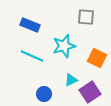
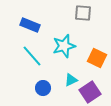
gray square: moved 3 px left, 4 px up
cyan line: rotated 25 degrees clockwise
blue circle: moved 1 px left, 6 px up
